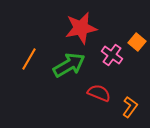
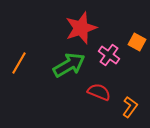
red star: rotated 8 degrees counterclockwise
orange square: rotated 12 degrees counterclockwise
pink cross: moved 3 px left
orange line: moved 10 px left, 4 px down
red semicircle: moved 1 px up
